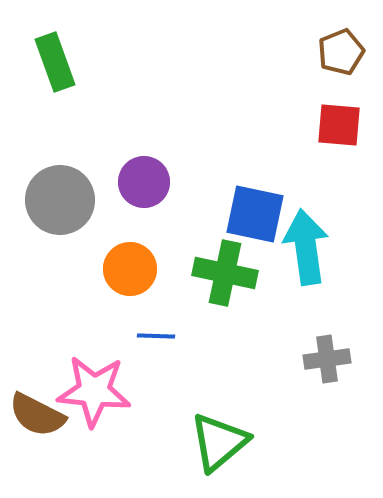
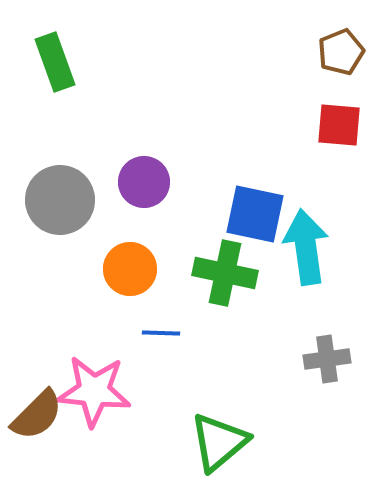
blue line: moved 5 px right, 3 px up
brown semicircle: rotated 72 degrees counterclockwise
